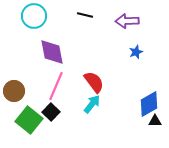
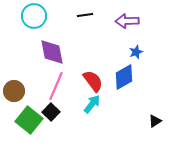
black line: rotated 21 degrees counterclockwise
red semicircle: moved 1 px left, 1 px up
blue diamond: moved 25 px left, 27 px up
black triangle: rotated 32 degrees counterclockwise
